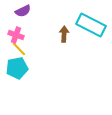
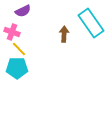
cyan rectangle: moved 2 px up; rotated 28 degrees clockwise
pink cross: moved 4 px left, 3 px up
cyan pentagon: rotated 10 degrees clockwise
